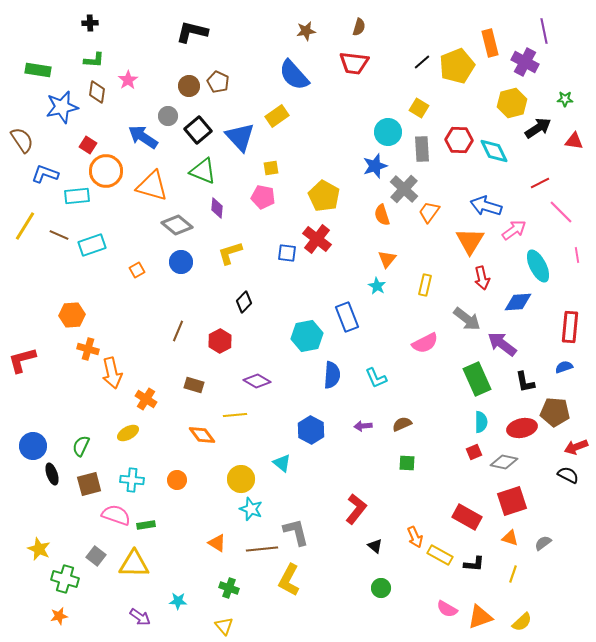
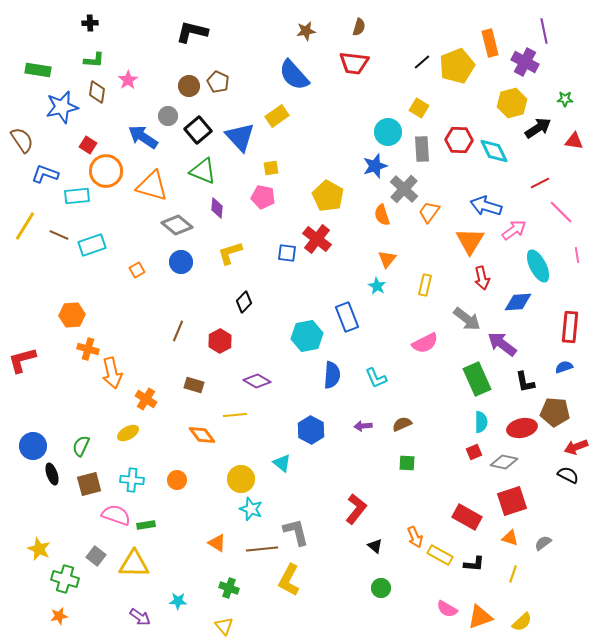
yellow pentagon at (324, 196): moved 4 px right
